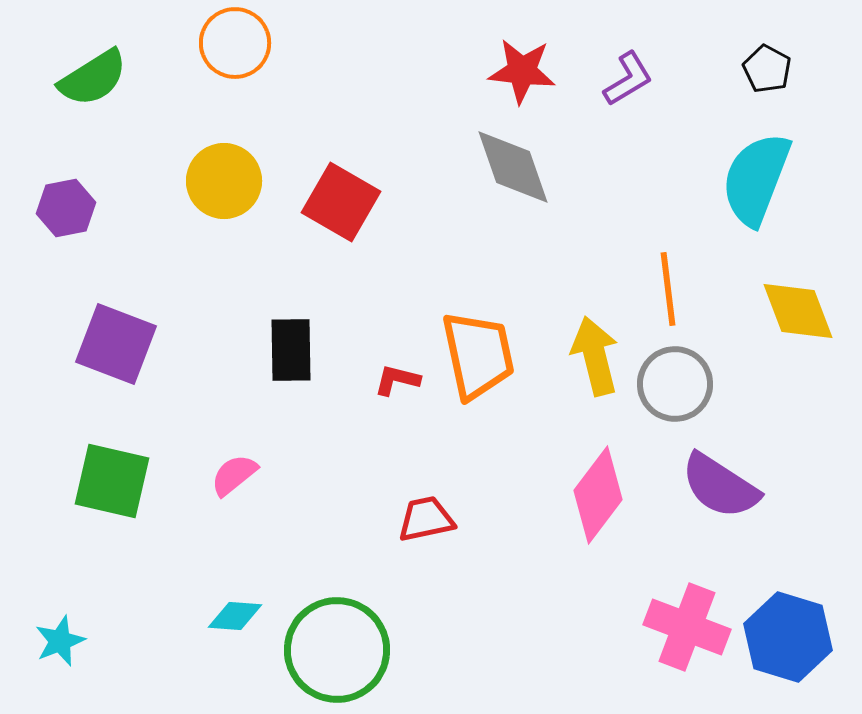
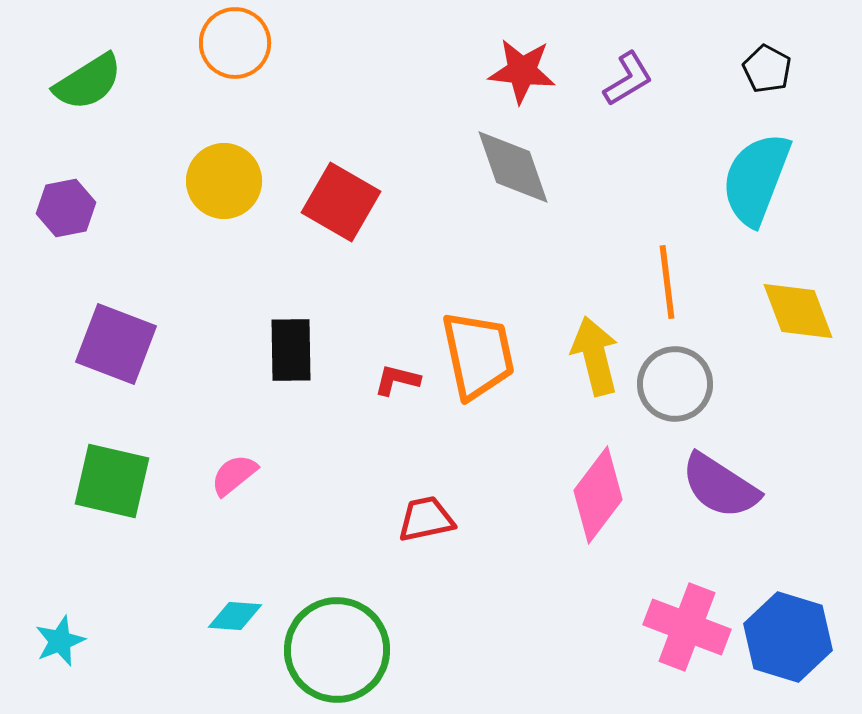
green semicircle: moved 5 px left, 4 px down
orange line: moved 1 px left, 7 px up
